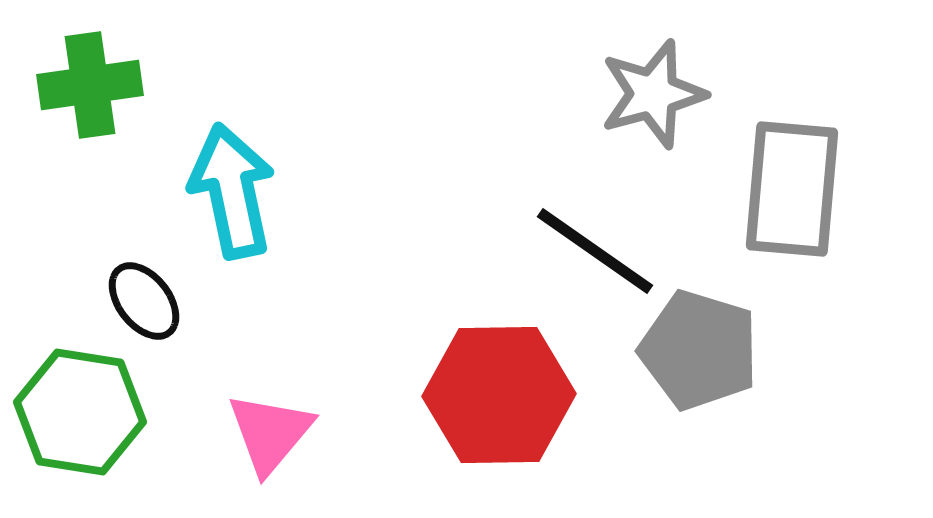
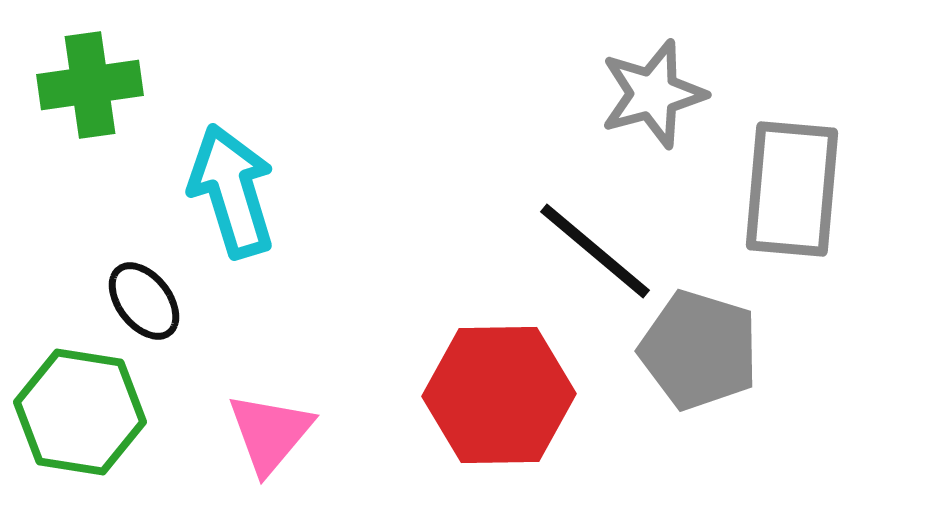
cyan arrow: rotated 5 degrees counterclockwise
black line: rotated 5 degrees clockwise
